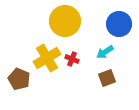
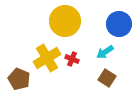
brown square: rotated 36 degrees counterclockwise
